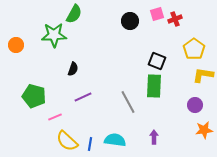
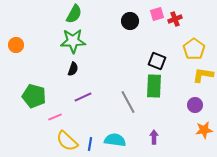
green star: moved 19 px right, 6 px down
